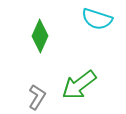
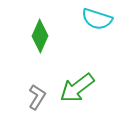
green arrow: moved 2 px left, 3 px down
